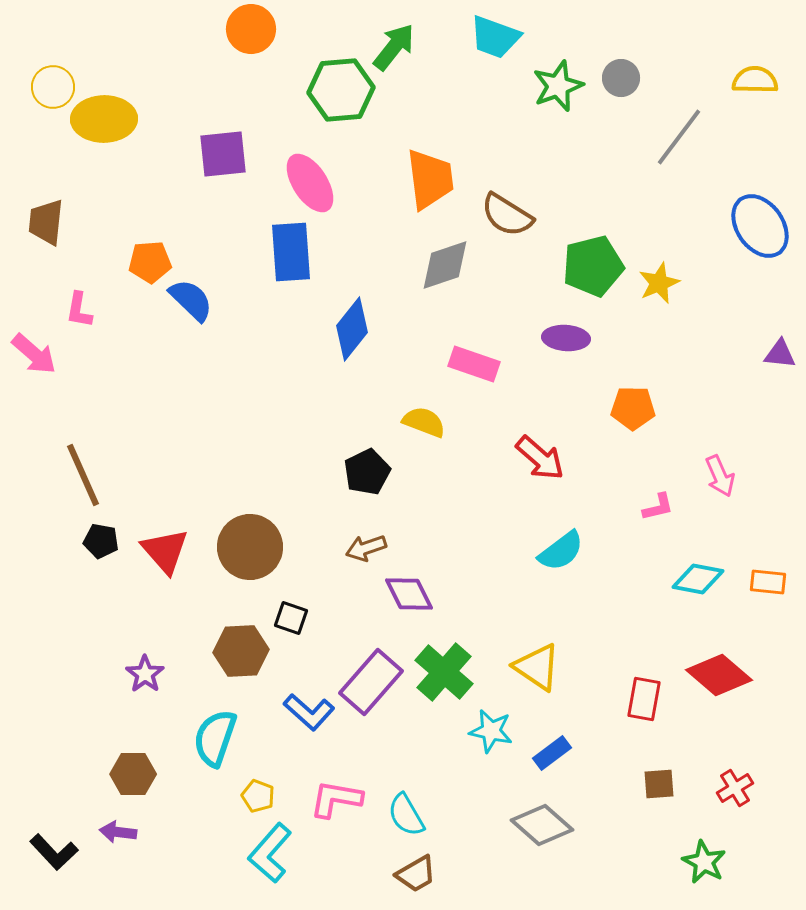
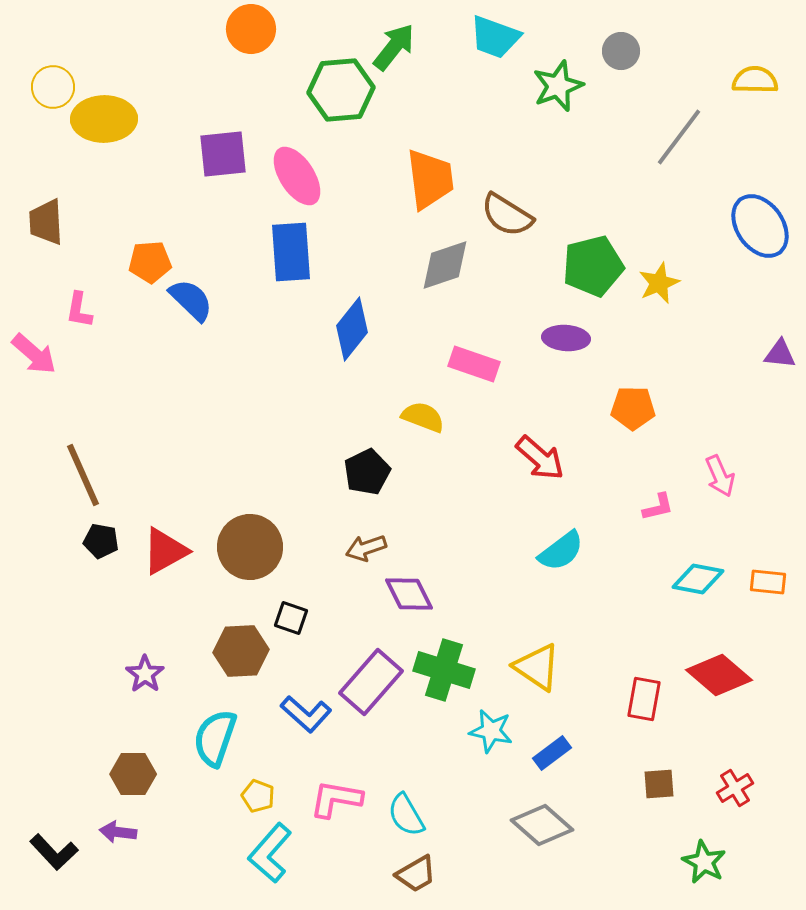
gray circle at (621, 78): moved 27 px up
pink ellipse at (310, 183): moved 13 px left, 7 px up
brown trapezoid at (46, 222): rotated 9 degrees counterclockwise
yellow semicircle at (424, 422): moved 1 px left, 5 px up
red triangle at (165, 551): rotated 42 degrees clockwise
green cross at (444, 672): moved 2 px up; rotated 24 degrees counterclockwise
blue L-shape at (309, 712): moved 3 px left, 2 px down
